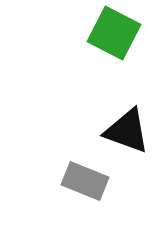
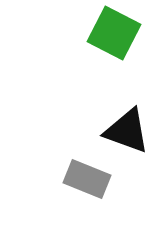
gray rectangle: moved 2 px right, 2 px up
